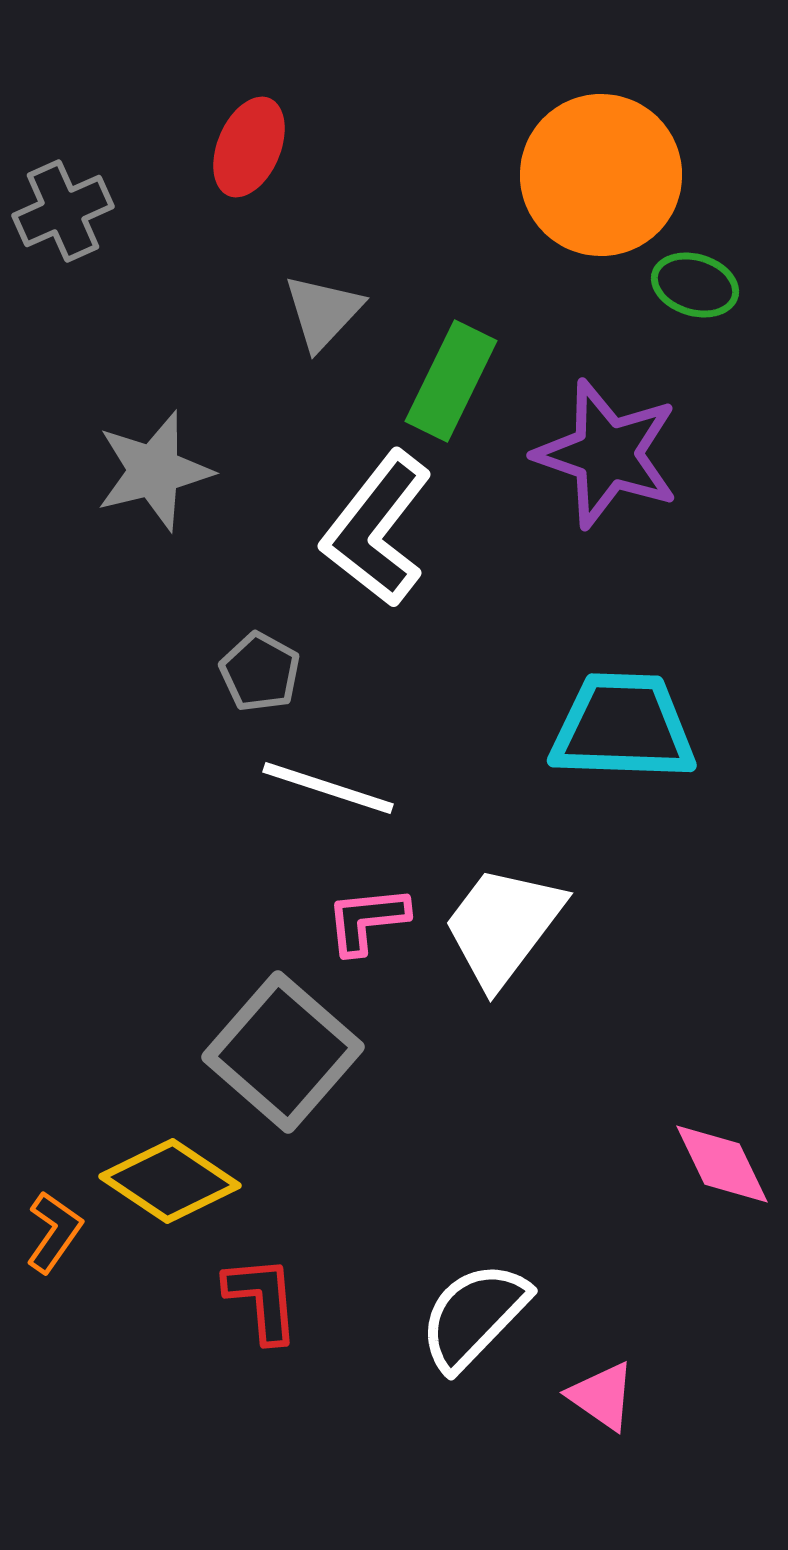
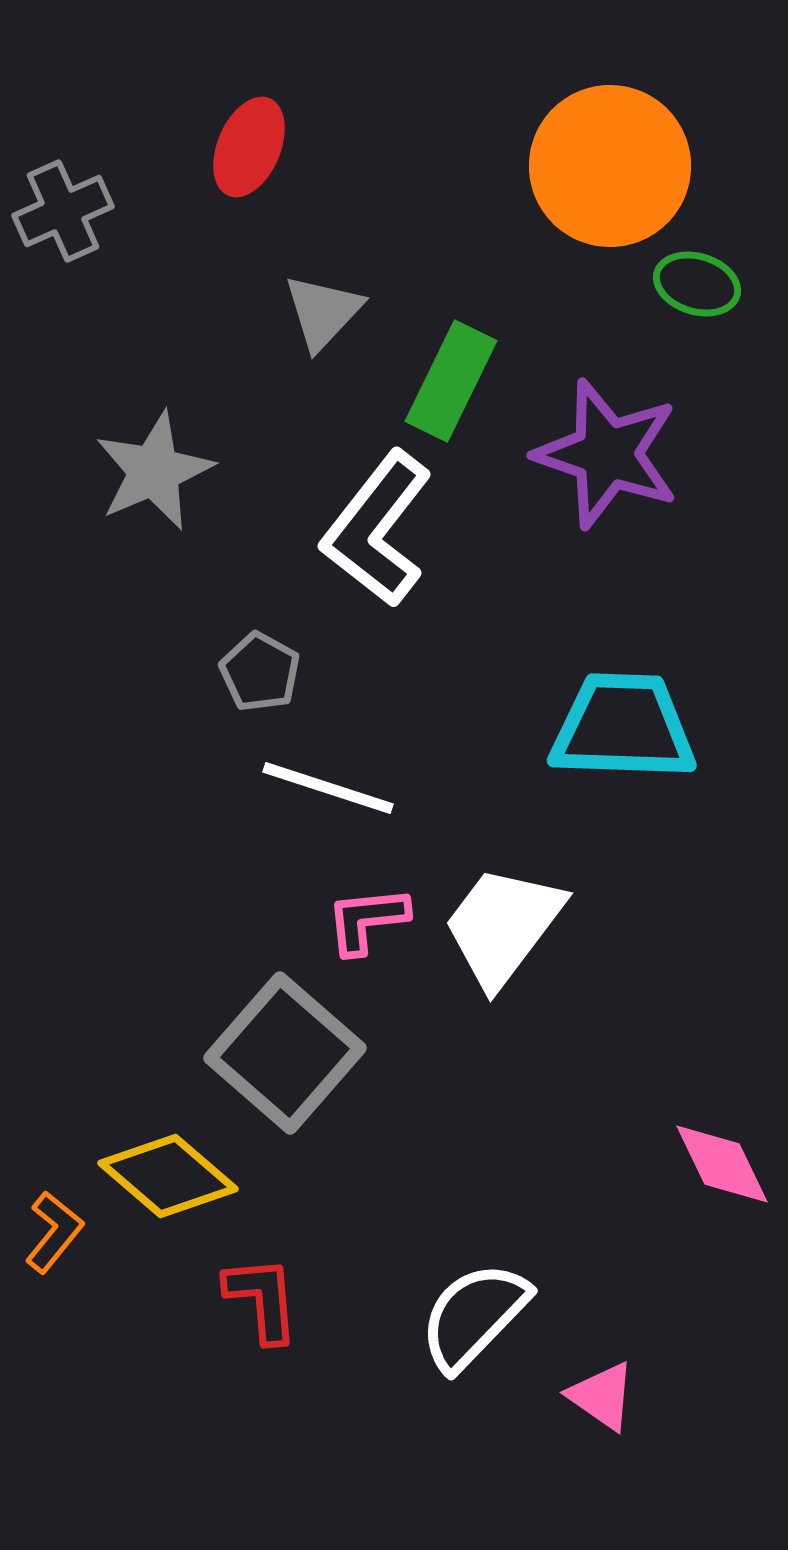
orange circle: moved 9 px right, 9 px up
green ellipse: moved 2 px right, 1 px up
gray star: rotated 9 degrees counterclockwise
gray square: moved 2 px right, 1 px down
yellow diamond: moved 2 px left, 5 px up; rotated 7 degrees clockwise
orange L-shape: rotated 4 degrees clockwise
